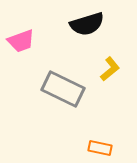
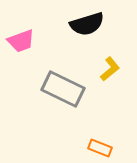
orange rectangle: rotated 10 degrees clockwise
